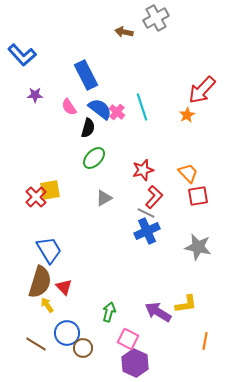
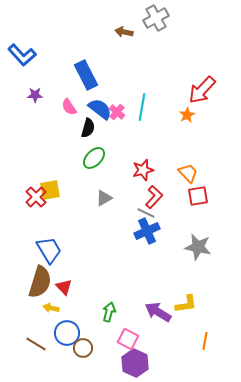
cyan line: rotated 28 degrees clockwise
yellow arrow: moved 4 px right, 3 px down; rotated 42 degrees counterclockwise
